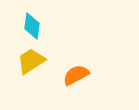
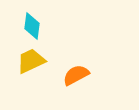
yellow trapezoid: rotated 8 degrees clockwise
